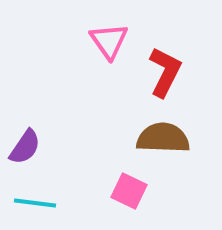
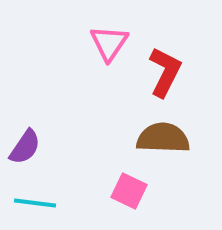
pink triangle: moved 2 px down; rotated 9 degrees clockwise
